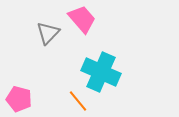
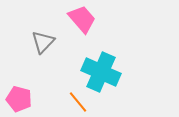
gray triangle: moved 5 px left, 9 px down
orange line: moved 1 px down
